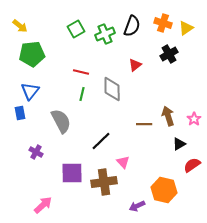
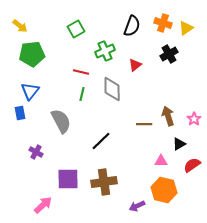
green cross: moved 17 px down
pink triangle: moved 38 px right, 1 px up; rotated 48 degrees counterclockwise
purple square: moved 4 px left, 6 px down
